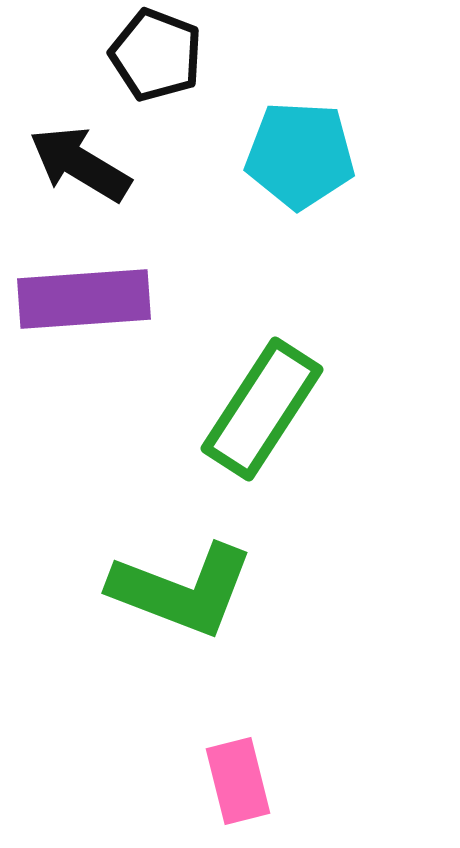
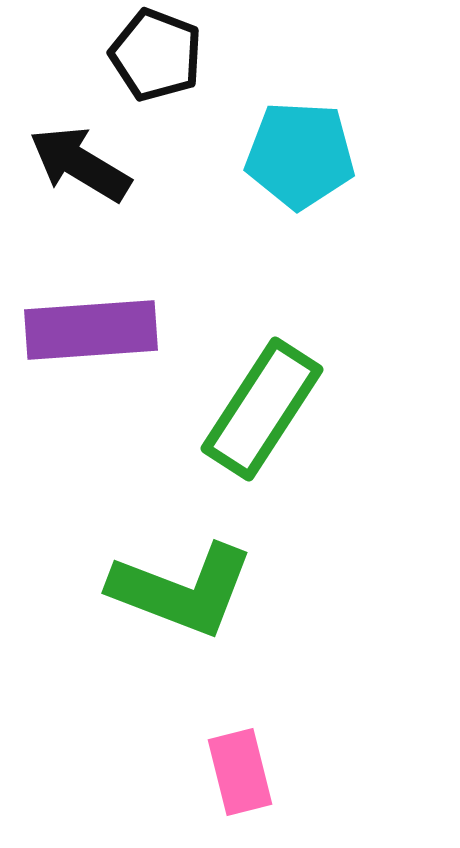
purple rectangle: moved 7 px right, 31 px down
pink rectangle: moved 2 px right, 9 px up
